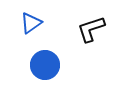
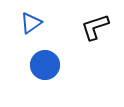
black L-shape: moved 4 px right, 2 px up
